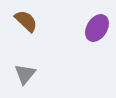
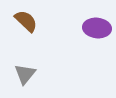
purple ellipse: rotated 64 degrees clockwise
